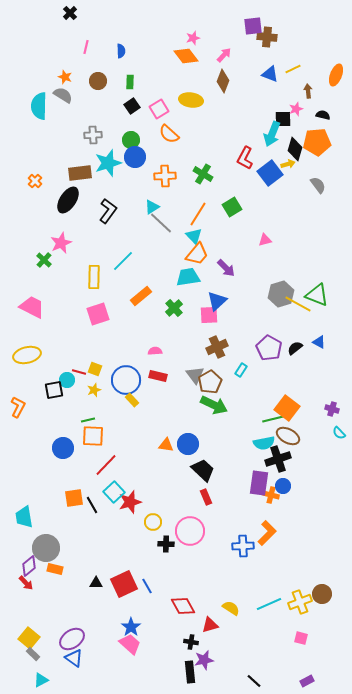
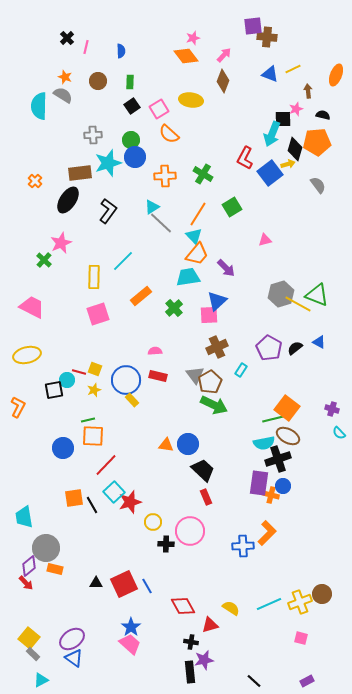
black cross at (70, 13): moved 3 px left, 25 px down
